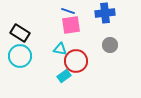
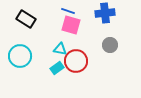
pink square: rotated 24 degrees clockwise
black rectangle: moved 6 px right, 14 px up
cyan rectangle: moved 7 px left, 8 px up
